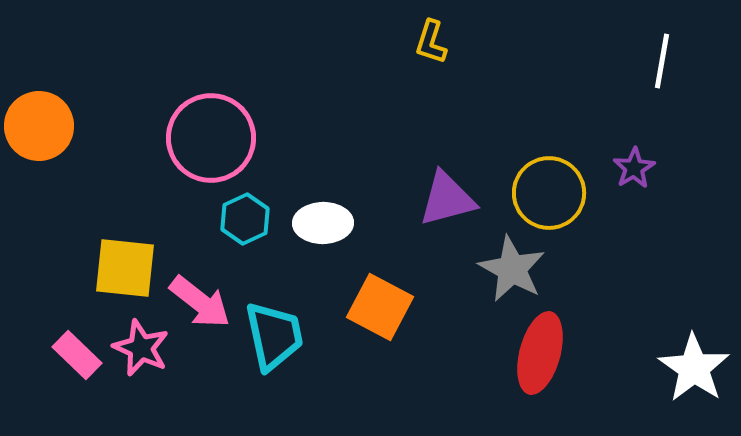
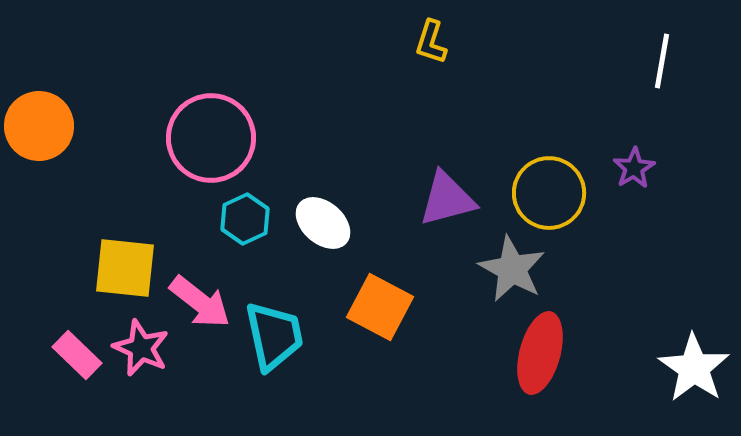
white ellipse: rotated 42 degrees clockwise
